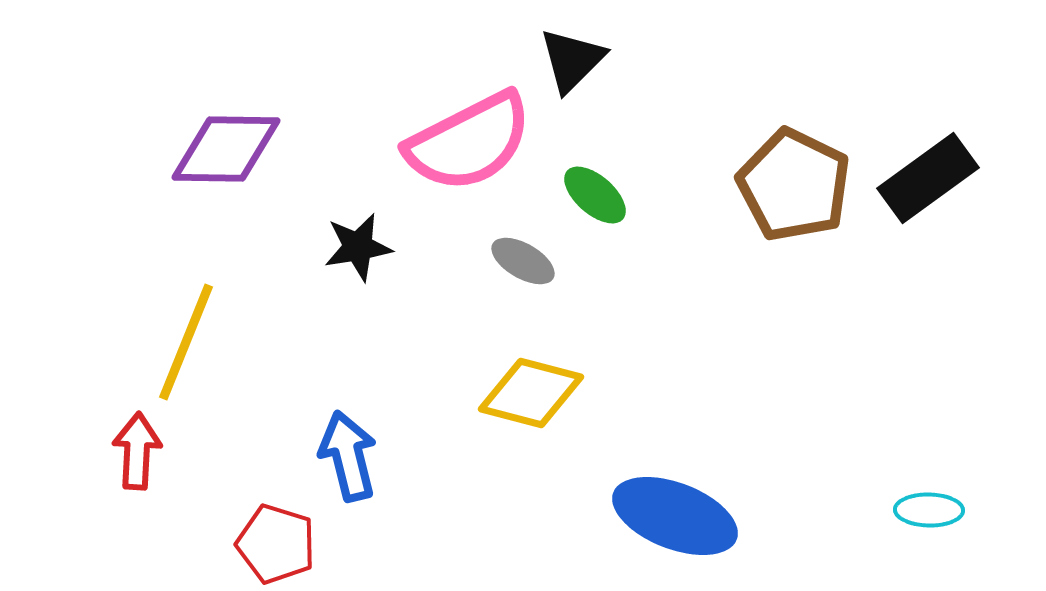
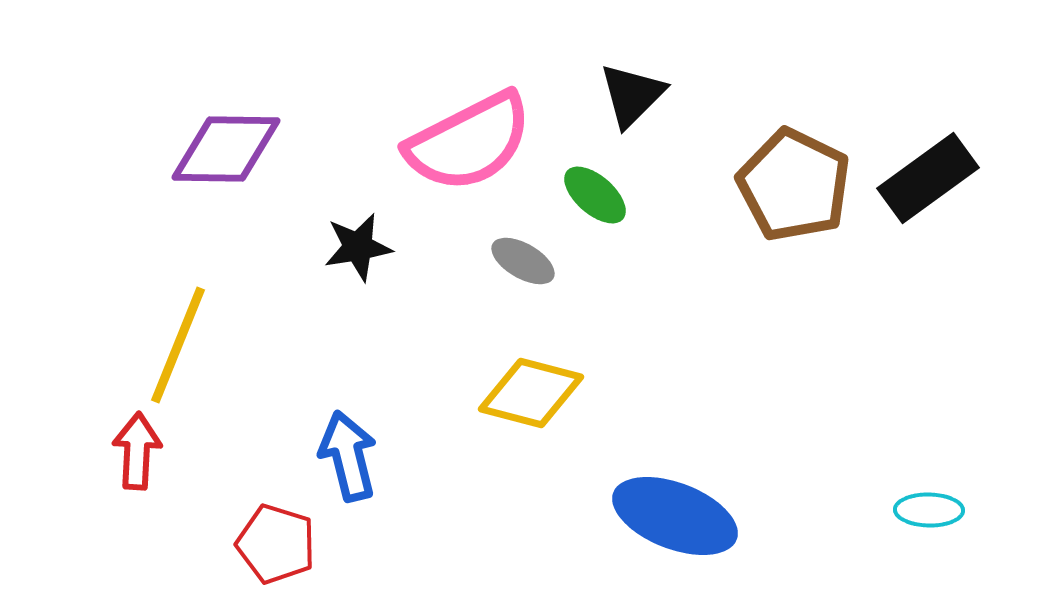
black triangle: moved 60 px right, 35 px down
yellow line: moved 8 px left, 3 px down
